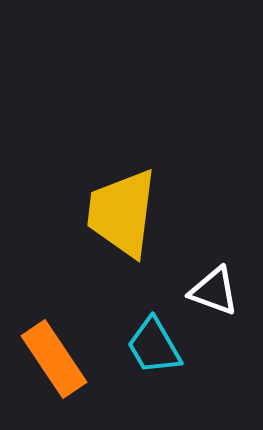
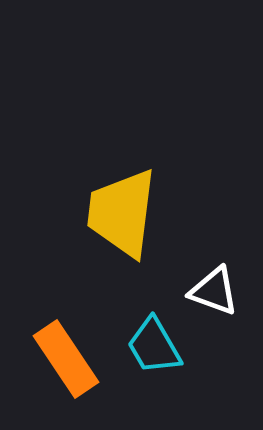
orange rectangle: moved 12 px right
